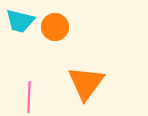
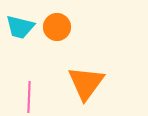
cyan trapezoid: moved 6 px down
orange circle: moved 2 px right
